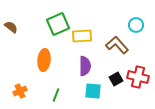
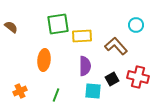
green square: rotated 15 degrees clockwise
brown L-shape: moved 1 px left, 1 px down
black square: moved 4 px left
